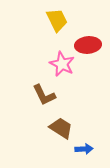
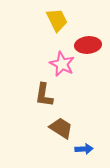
brown L-shape: rotated 35 degrees clockwise
